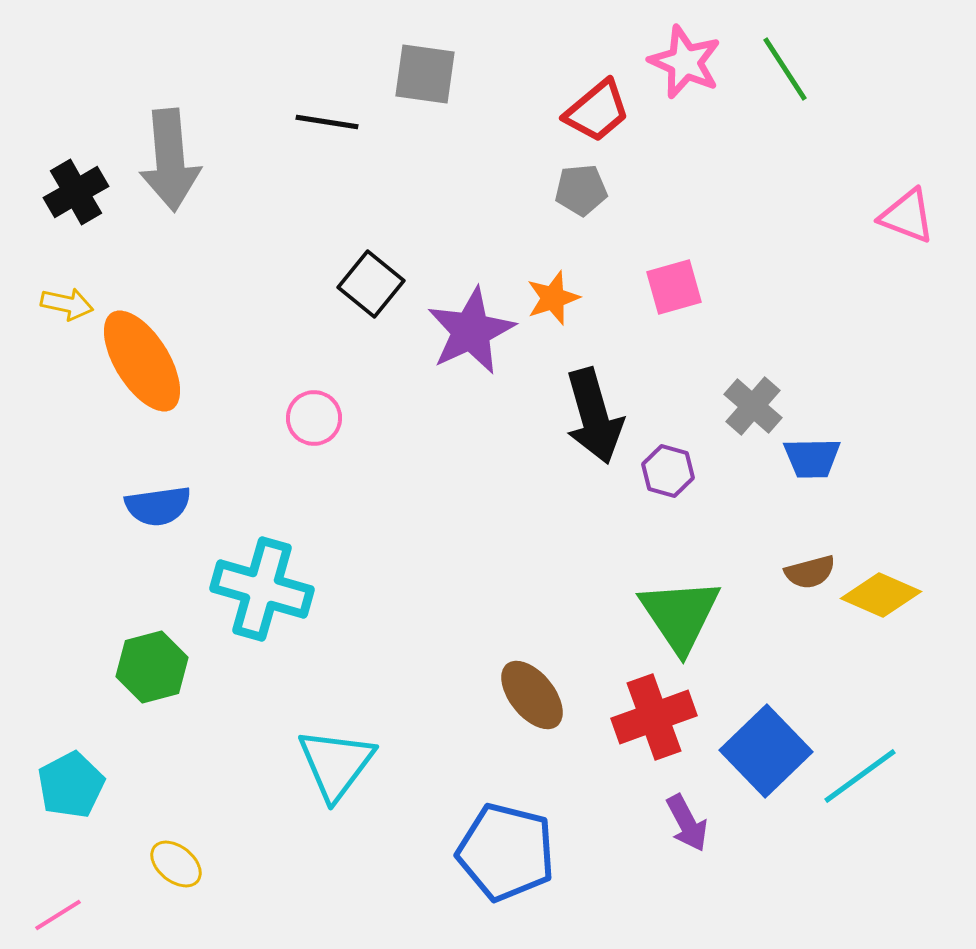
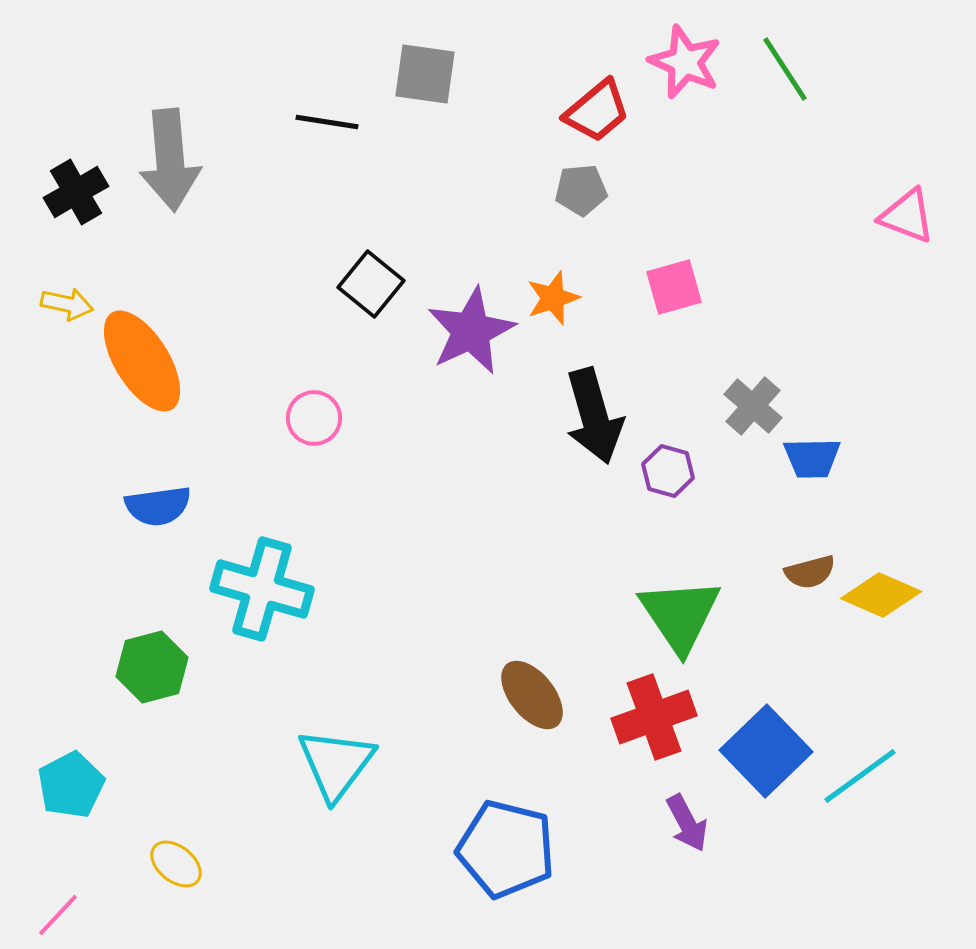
blue pentagon: moved 3 px up
pink line: rotated 15 degrees counterclockwise
